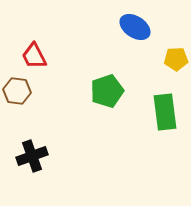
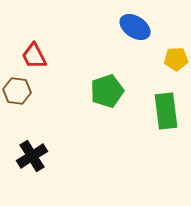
green rectangle: moved 1 px right, 1 px up
black cross: rotated 12 degrees counterclockwise
